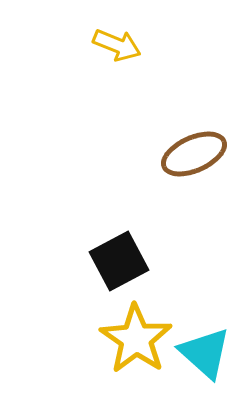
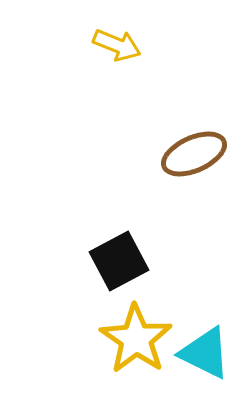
cyan triangle: rotated 16 degrees counterclockwise
